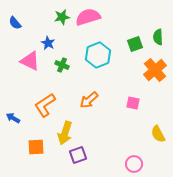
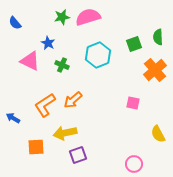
green square: moved 1 px left
orange arrow: moved 16 px left
yellow arrow: rotated 60 degrees clockwise
